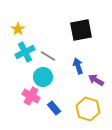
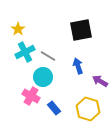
purple arrow: moved 4 px right, 1 px down
